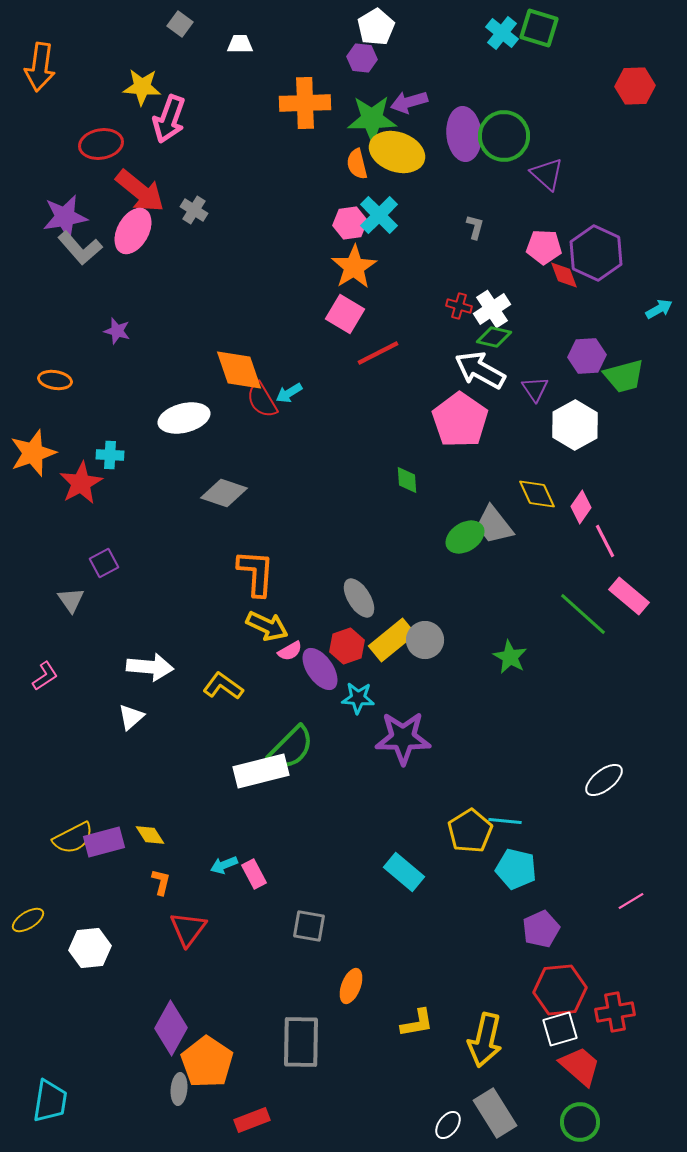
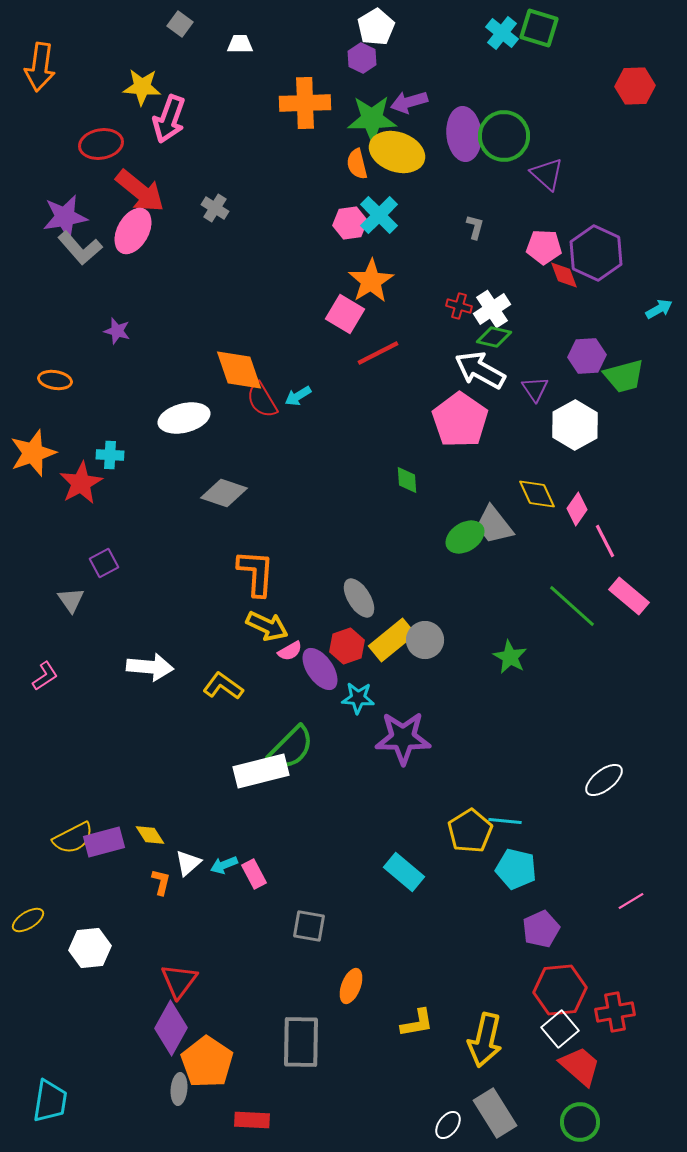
purple hexagon at (362, 58): rotated 20 degrees clockwise
gray cross at (194, 210): moved 21 px right, 2 px up
orange star at (354, 267): moved 17 px right, 14 px down
cyan arrow at (289, 393): moved 9 px right, 3 px down
pink diamond at (581, 507): moved 4 px left, 2 px down
green line at (583, 614): moved 11 px left, 8 px up
white triangle at (131, 717): moved 57 px right, 146 px down
red triangle at (188, 929): moved 9 px left, 52 px down
white square at (560, 1029): rotated 24 degrees counterclockwise
red rectangle at (252, 1120): rotated 24 degrees clockwise
